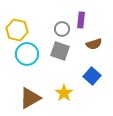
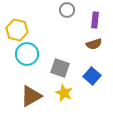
purple rectangle: moved 14 px right
gray circle: moved 5 px right, 19 px up
gray square: moved 17 px down
yellow star: rotated 12 degrees counterclockwise
brown triangle: moved 1 px right, 2 px up
